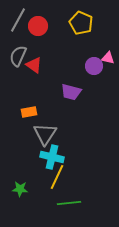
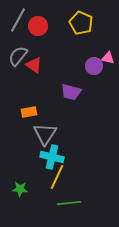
gray semicircle: rotated 15 degrees clockwise
